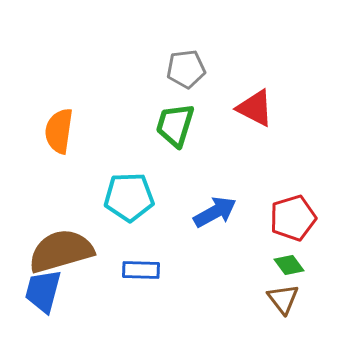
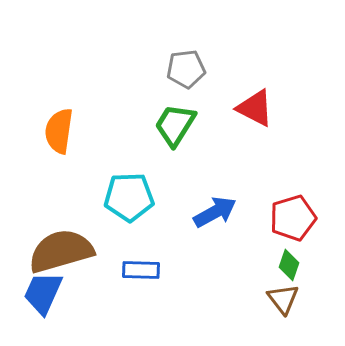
green trapezoid: rotated 15 degrees clockwise
green diamond: rotated 56 degrees clockwise
blue trapezoid: moved 2 px down; rotated 9 degrees clockwise
